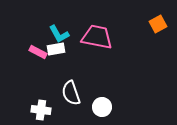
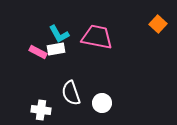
orange square: rotated 18 degrees counterclockwise
white circle: moved 4 px up
